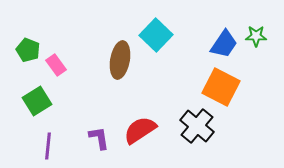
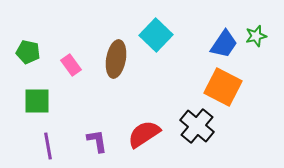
green star: rotated 15 degrees counterclockwise
green pentagon: moved 2 px down; rotated 10 degrees counterclockwise
brown ellipse: moved 4 px left, 1 px up
pink rectangle: moved 15 px right
orange square: moved 2 px right
green square: rotated 32 degrees clockwise
red semicircle: moved 4 px right, 4 px down
purple L-shape: moved 2 px left, 3 px down
purple line: rotated 16 degrees counterclockwise
